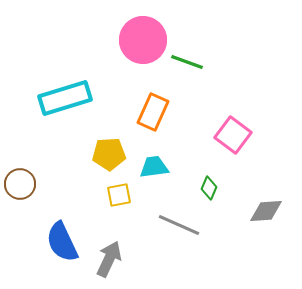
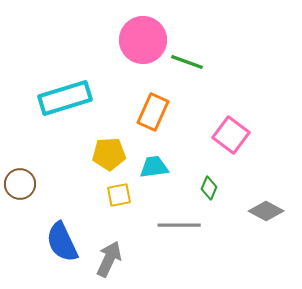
pink square: moved 2 px left
gray diamond: rotated 32 degrees clockwise
gray line: rotated 24 degrees counterclockwise
